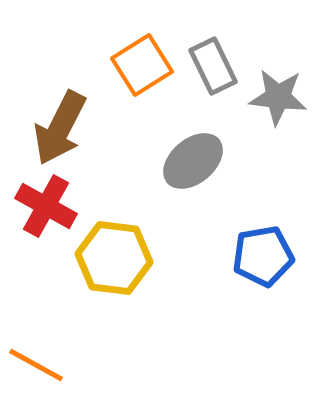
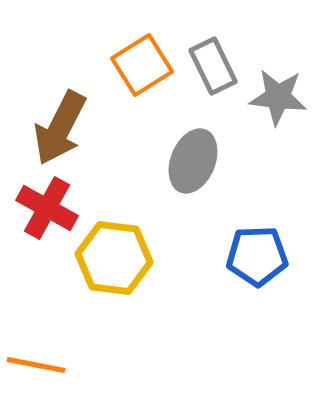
gray ellipse: rotated 28 degrees counterclockwise
red cross: moved 1 px right, 2 px down
blue pentagon: moved 6 px left; rotated 8 degrees clockwise
orange line: rotated 18 degrees counterclockwise
